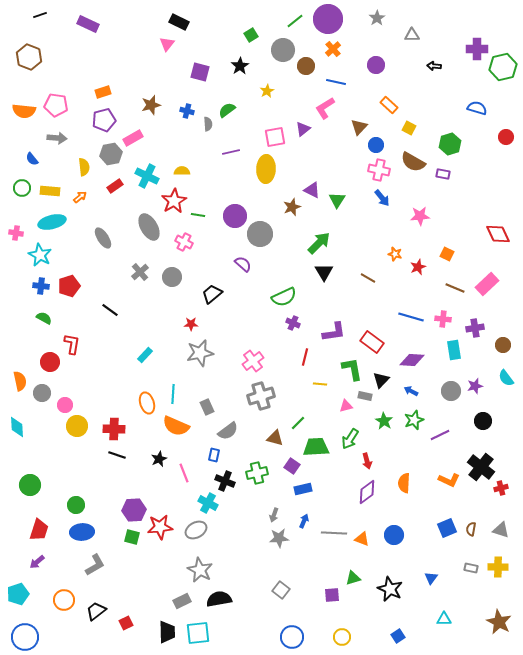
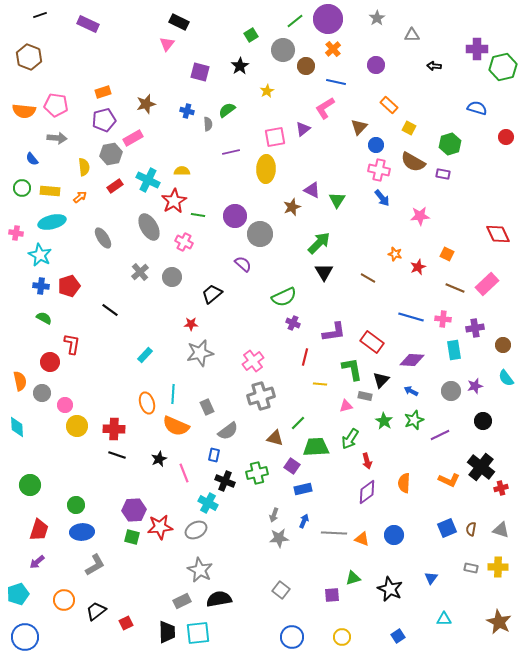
brown star at (151, 105): moved 5 px left, 1 px up
cyan cross at (147, 176): moved 1 px right, 4 px down
